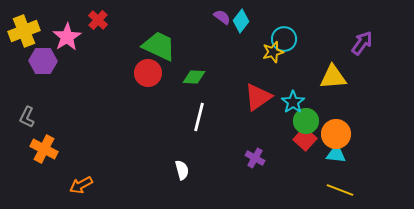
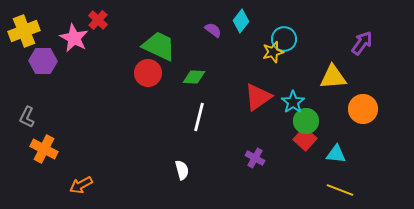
purple semicircle: moved 9 px left, 13 px down
pink star: moved 7 px right, 1 px down; rotated 12 degrees counterclockwise
orange circle: moved 27 px right, 25 px up
